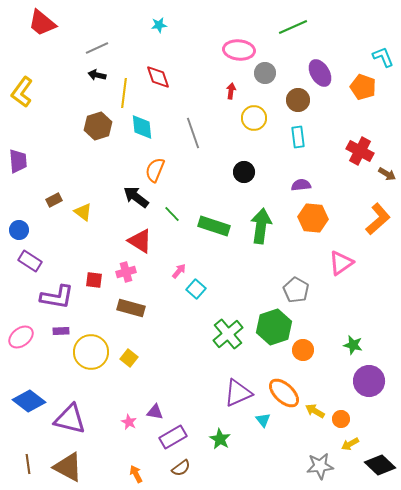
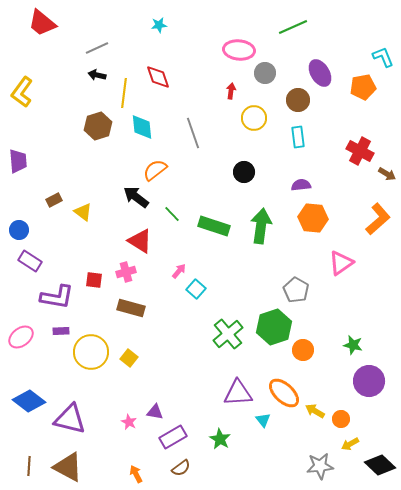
orange pentagon at (363, 87): rotated 30 degrees counterclockwise
orange semicircle at (155, 170): rotated 30 degrees clockwise
purple triangle at (238, 393): rotated 20 degrees clockwise
brown line at (28, 464): moved 1 px right, 2 px down; rotated 12 degrees clockwise
